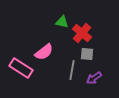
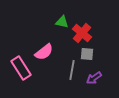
pink rectangle: rotated 25 degrees clockwise
